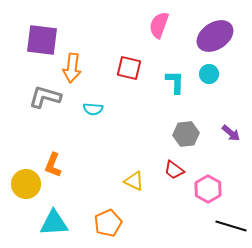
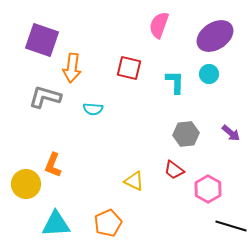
purple square: rotated 12 degrees clockwise
cyan triangle: moved 2 px right, 1 px down
